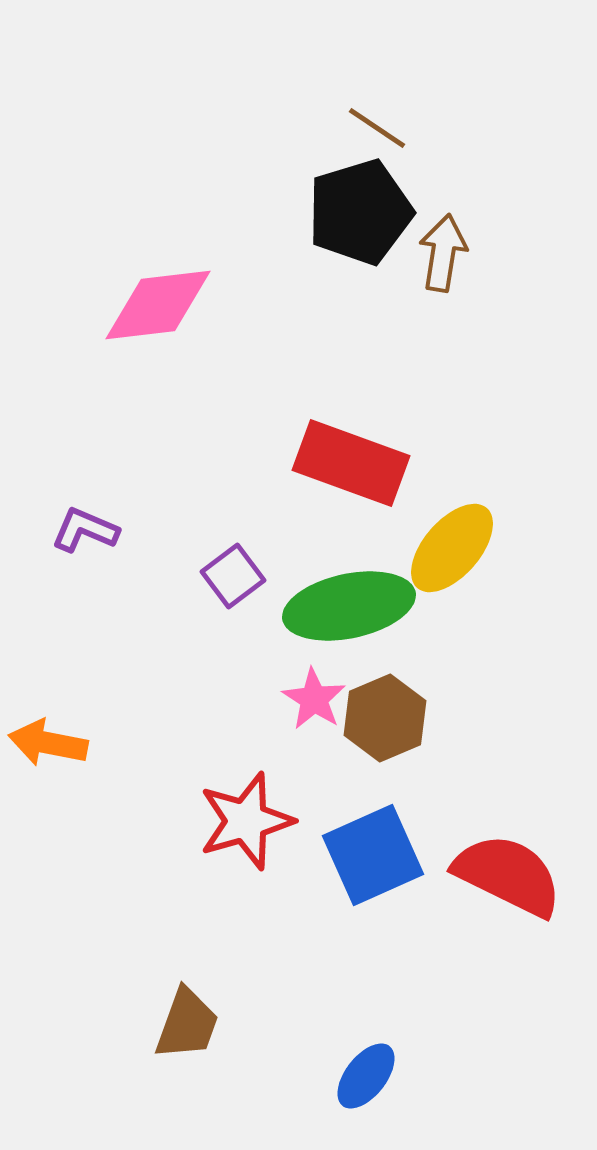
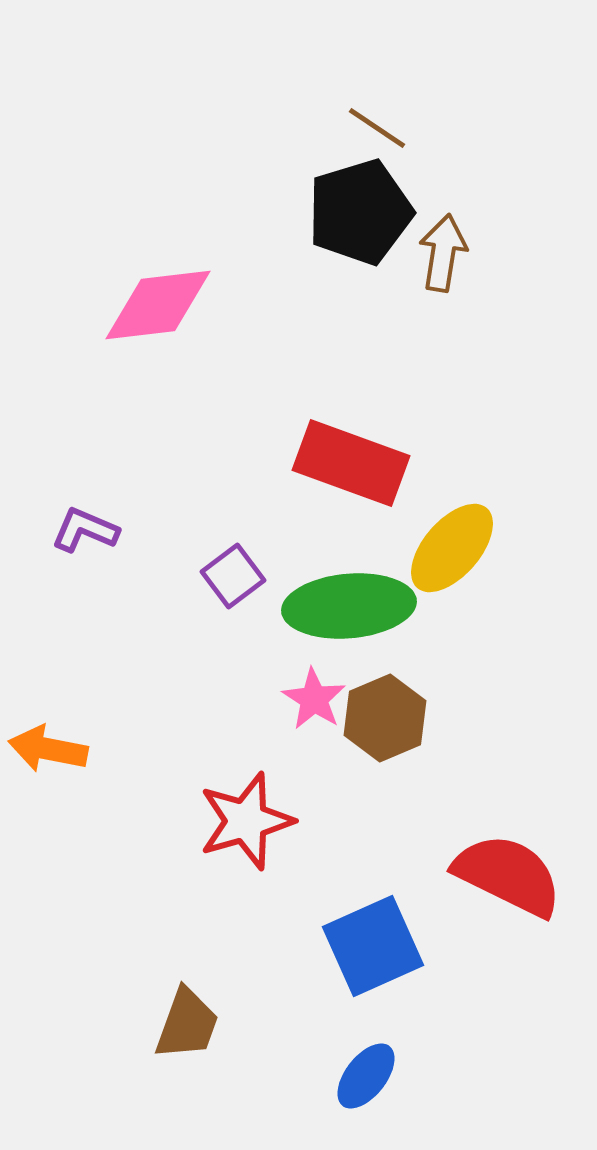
green ellipse: rotated 7 degrees clockwise
orange arrow: moved 6 px down
blue square: moved 91 px down
